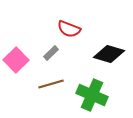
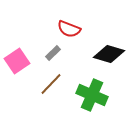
gray rectangle: moved 2 px right
pink square: moved 1 px right, 1 px down; rotated 10 degrees clockwise
brown line: rotated 30 degrees counterclockwise
